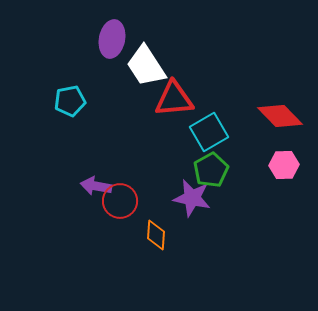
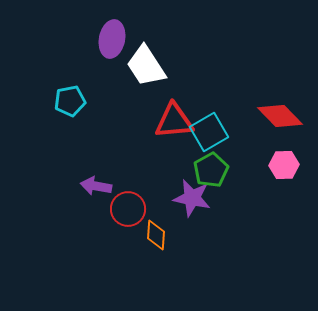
red triangle: moved 22 px down
red circle: moved 8 px right, 8 px down
